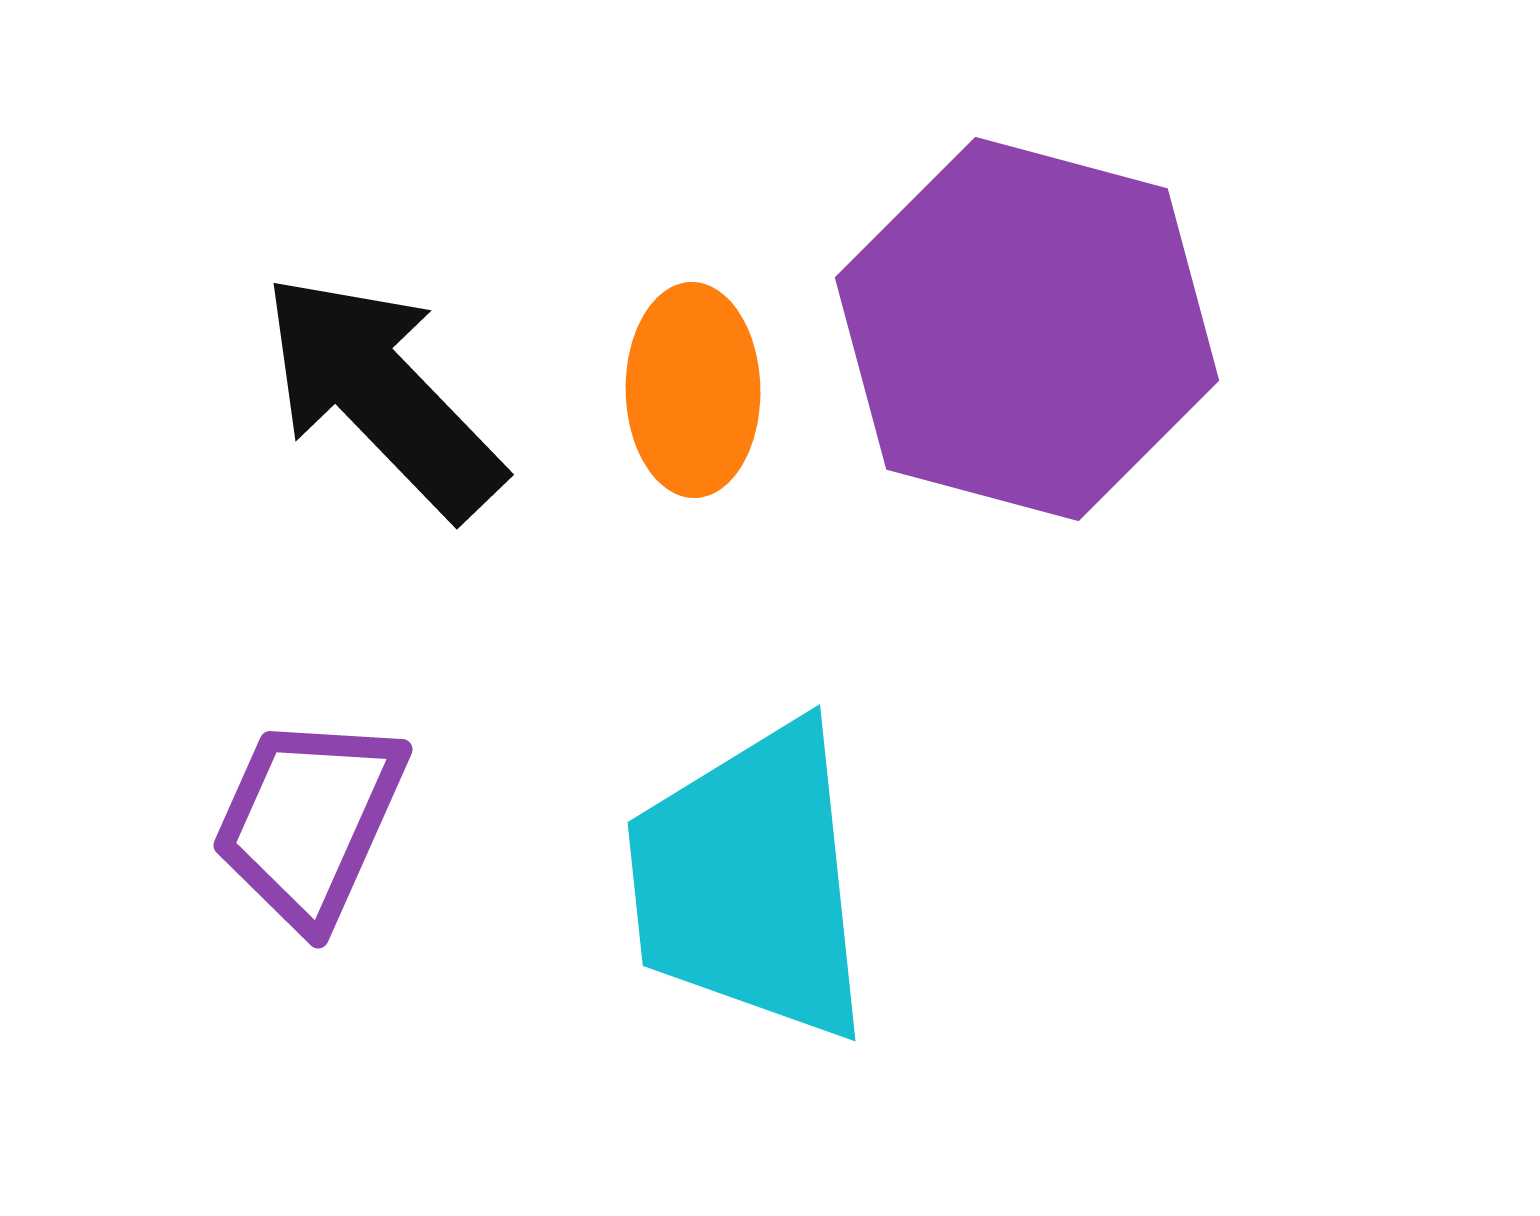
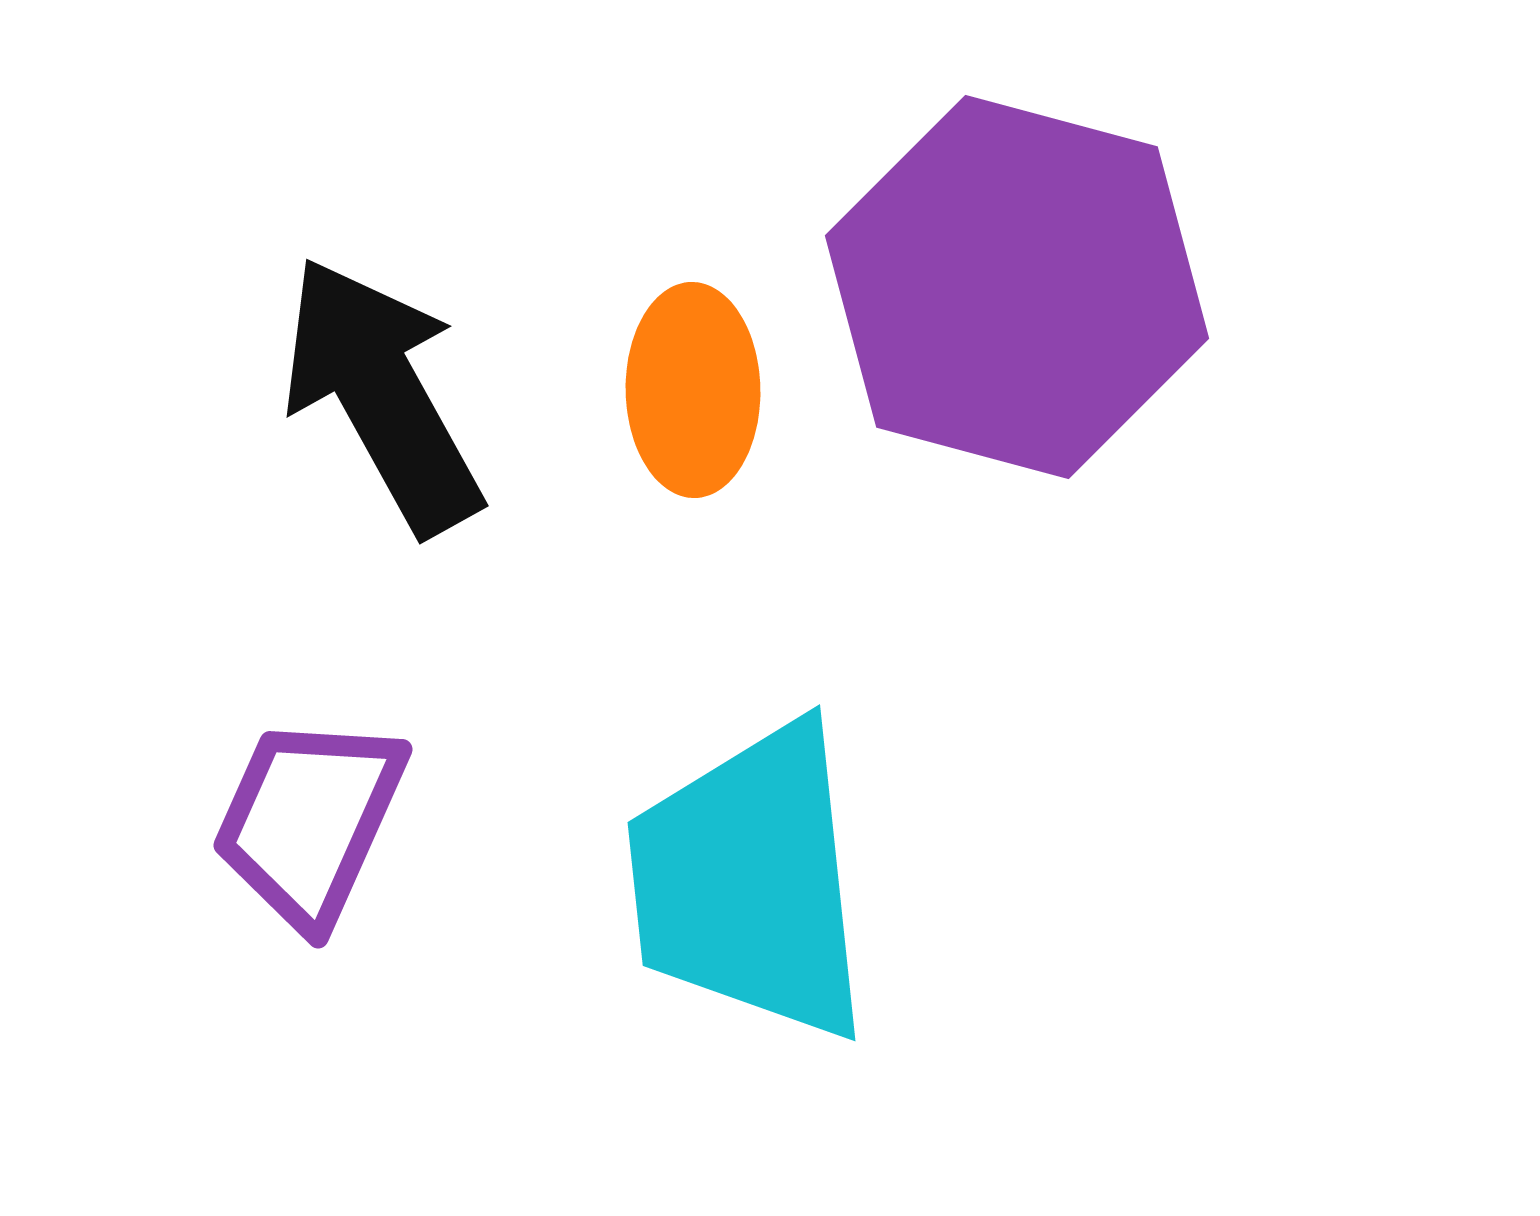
purple hexagon: moved 10 px left, 42 px up
black arrow: rotated 15 degrees clockwise
